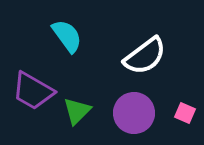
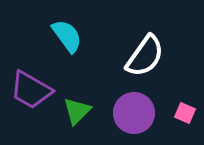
white semicircle: rotated 18 degrees counterclockwise
purple trapezoid: moved 2 px left, 1 px up
